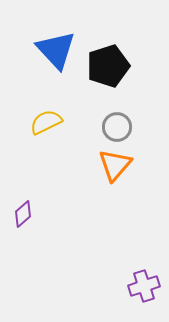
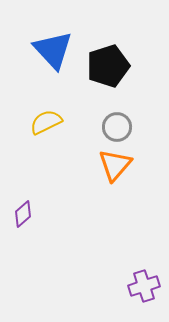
blue triangle: moved 3 px left
